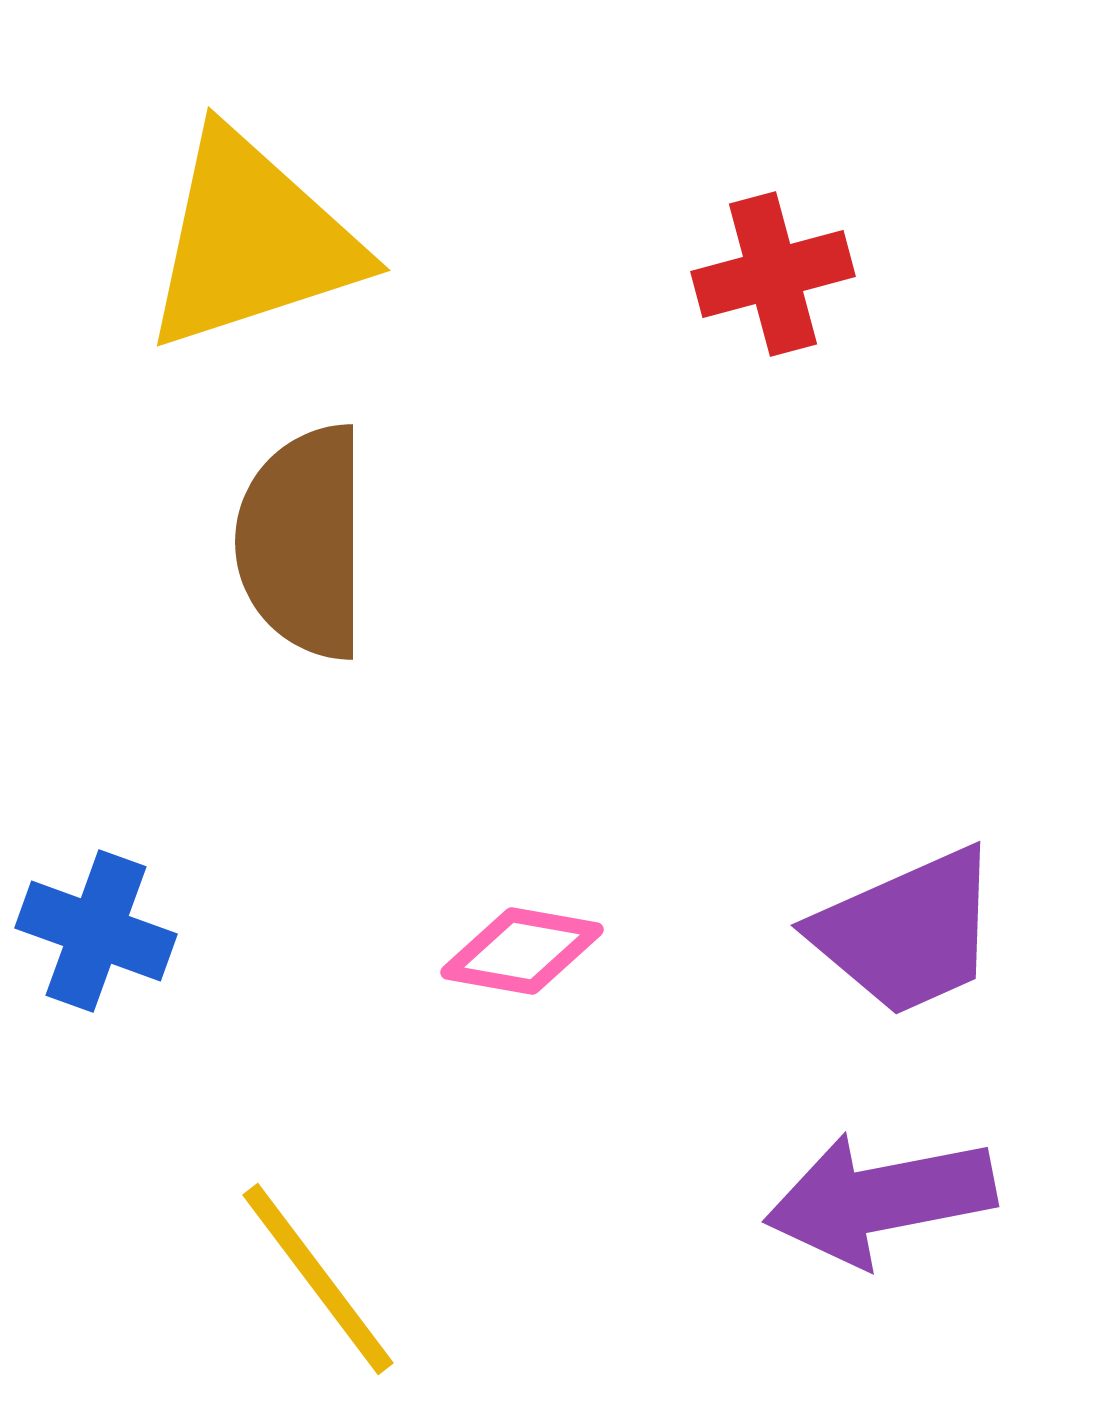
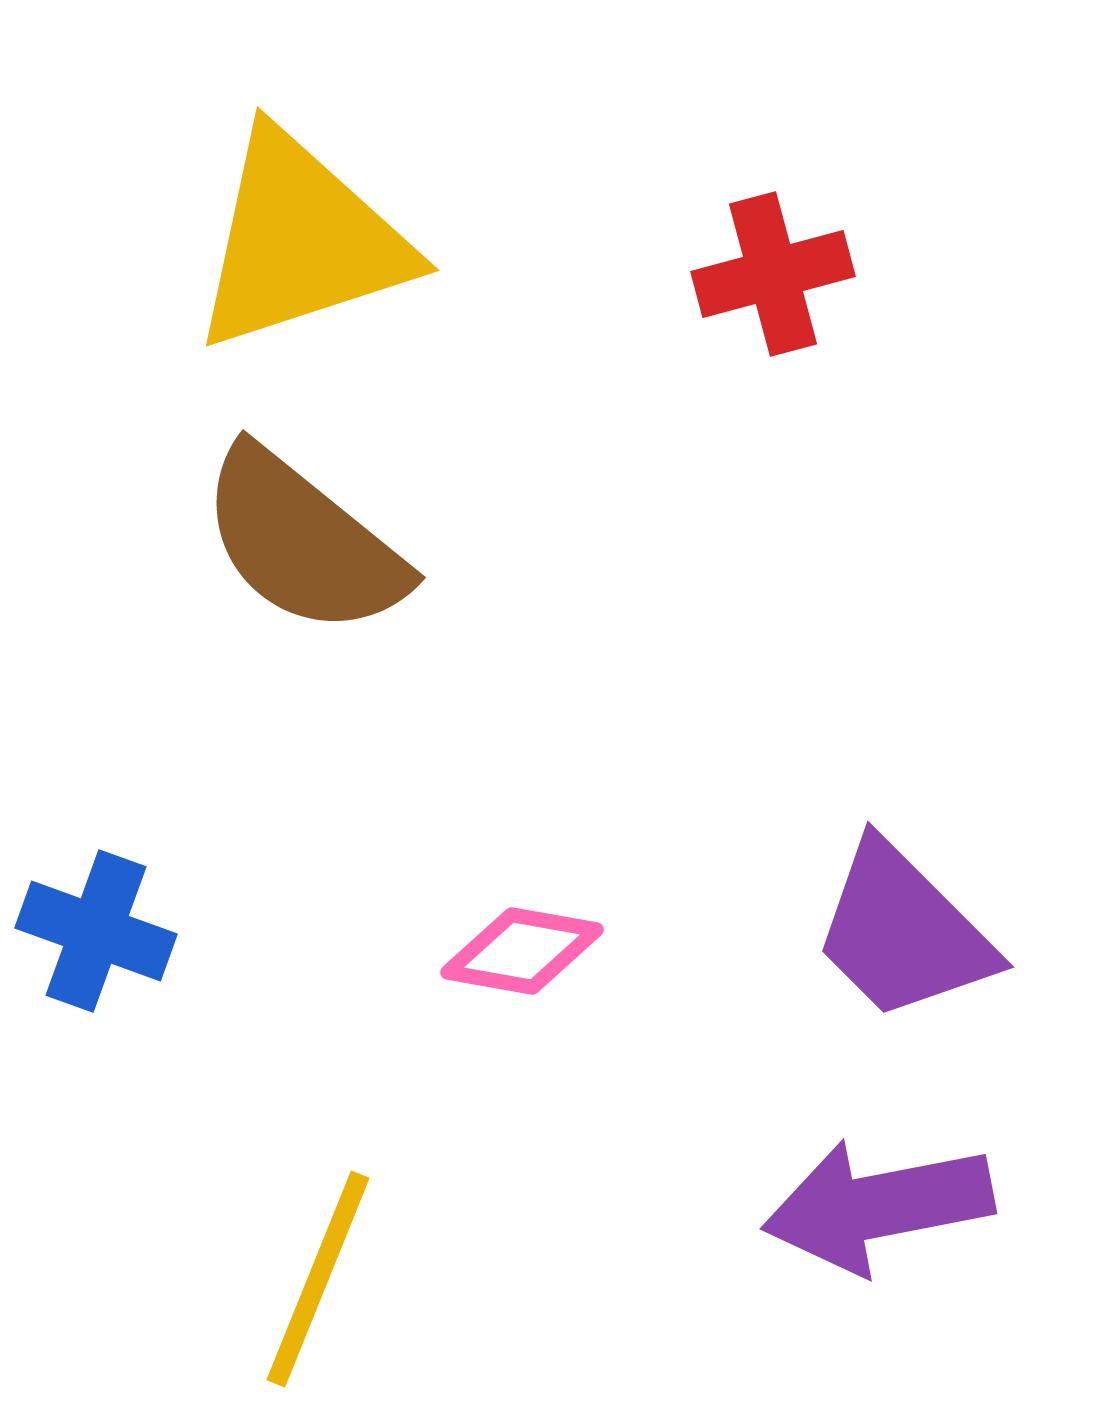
yellow triangle: moved 49 px right
brown semicircle: rotated 51 degrees counterclockwise
purple trapezoid: moved 4 px left; rotated 69 degrees clockwise
purple arrow: moved 2 px left, 7 px down
yellow line: rotated 59 degrees clockwise
